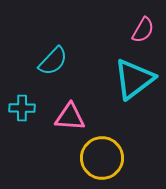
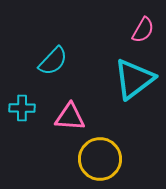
yellow circle: moved 2 px left, 1 px down
